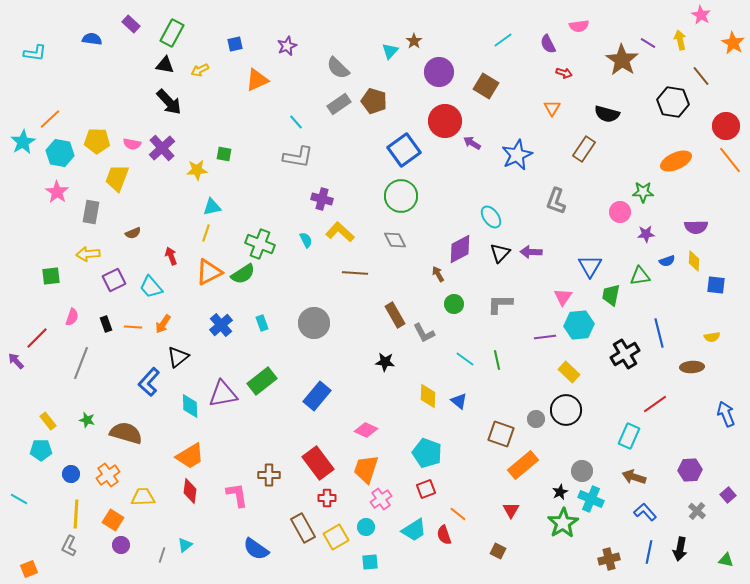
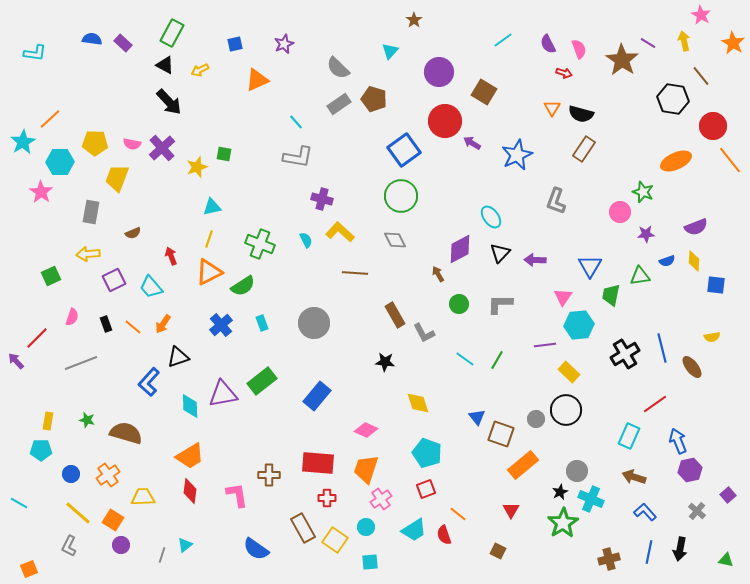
purple rectangle at (131, 24): moved 8 px left, 19 px down
pink semicircle at (579, 26): moved 23 px down; rotated 102 degrees counterclockwise
yellow arrow at (680, 40): moved 4 px right, 1 px down
brown star at (414, 41): moved 21 px up
purple star at (287, 46): moved 3 px left, 2 px up
black triangle at (165, 65): rotated 18 degrees clockwise
brown square at (486, 86): moved 2 px left, 6 px down
brown pentagon at (374, 101): moved 2 px up
black hexagon at (673, 102): moved 3 px up
black semicircle at (607, 114): moved 26 px left
red circle at (726, 126): moved 13 px left
yellow pentagon at (97, 141): moved 2 px left, 2 px down
cyan hexagon at (60, 153): moved 9 px down; rotated 12 degrees counterclockwise
yellow star at (197, 170): moved 3 px up; rotated 15 degrees counterclockwise
pink star at (57, 192): moved 16 px left
green star at (643, 192): rotated 20 degrees clockwise
purple semicircle at (696, 227): rotated 20 degrees counterclockwise
yellow line at (206, 233): moved 3 px right, 6 px down
purple arrow at (531, 252): moved 4 px right, 8 px down
green semicircle at (243, 274): moved 12 px down
green square at (51, 276): rotated 18 degrees counterclockwise
green circle at (454, 304): moved 5 px right
orange line at (133, 327): rotated 36 degrees clockwise
blue line at (659, 333): moved 3 px right, 15 px down
purple line at (545, 337): moved 8 px down
black triangle at (178, 357): rotated 20 degrees clockwise
green line at (497, 360): rotated 42 degrees clockwise
gray line at (81, 363): rotated 48 degrees clockwise
brown ellipse at (692, 367): rotated 55 degrees clockwise
yellow diamond at (428, 396): moved 10 px left, 7 px down; rotated 20 degrees counterclockwise
blue triangle at (459, 401): moved 18 px right, 16 px down; rotated 12 degrees clockwise
blue arrow at (726, 414): moved 48 px left, 27 px down
yellow rectangle at (48, 421): rotated 48 degrees clockwise
red rectangle at (318, 463): rotated 48 degrees counterclockwise
purple hexagon at (690, 470): rotated 10 degrees counterclockwise
gray circle at (582, 471): moved 5 px left
cyan line at (19, 499): moved 4 px down
yellow line at (76, 514): moved 2 px right, 1 px up; rotated 52 degrees counterclockwise
yellow square at (336, 537): moved 1 px left, 3 px down; rotated 25 degrees counterclockwise
